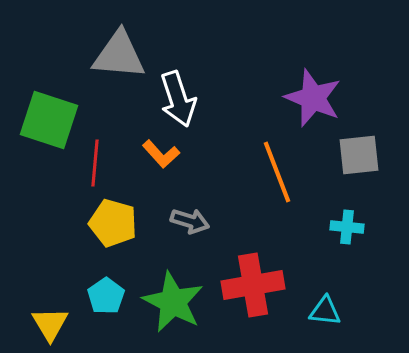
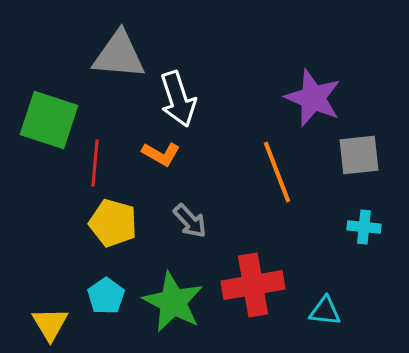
orange L-shape: rotated 18 degrees counterclockwise
gray arrow: rotated 30 degrees clockwise
cyan cross: moved 17 px right
